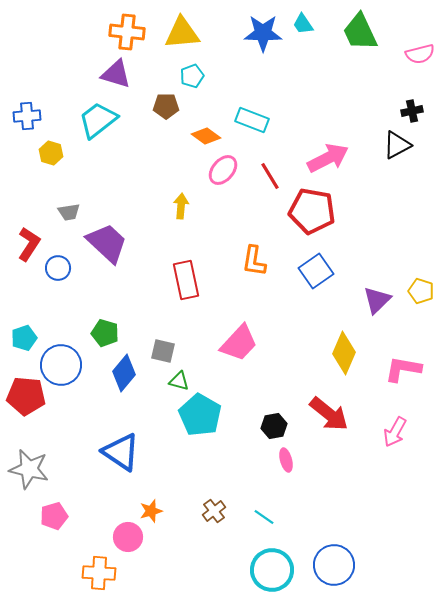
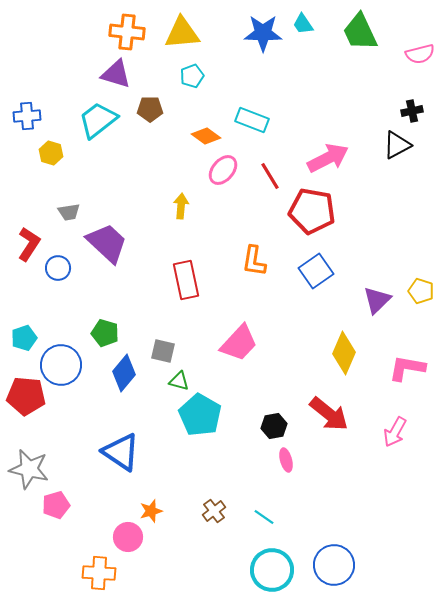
brown pentagon at (166, 106): moved 16 px left, 3 px down
pink L-shape at (403, 369): moved 4 px right, 1 px up
pink pentagon at (54, 516): moved 2 px right, 11 px up
